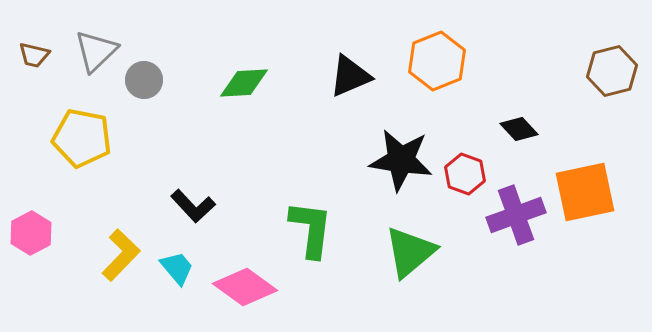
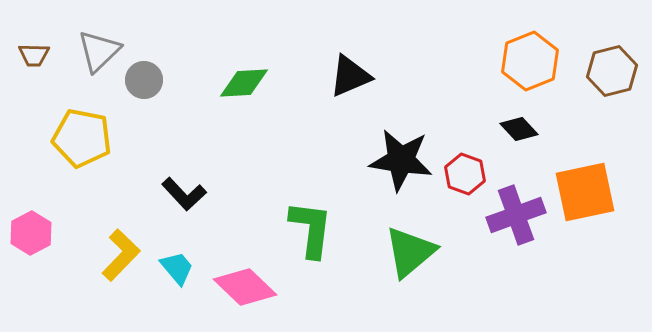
gray triangle: moved 3 px right
brown trapezoid: rotated 12 degrees counterclockwise
orange hexagon: moved 93 px right
black L-shape: moved 9 px left, 12 px up
pink diamond: rotated 8 degrees clockwise
